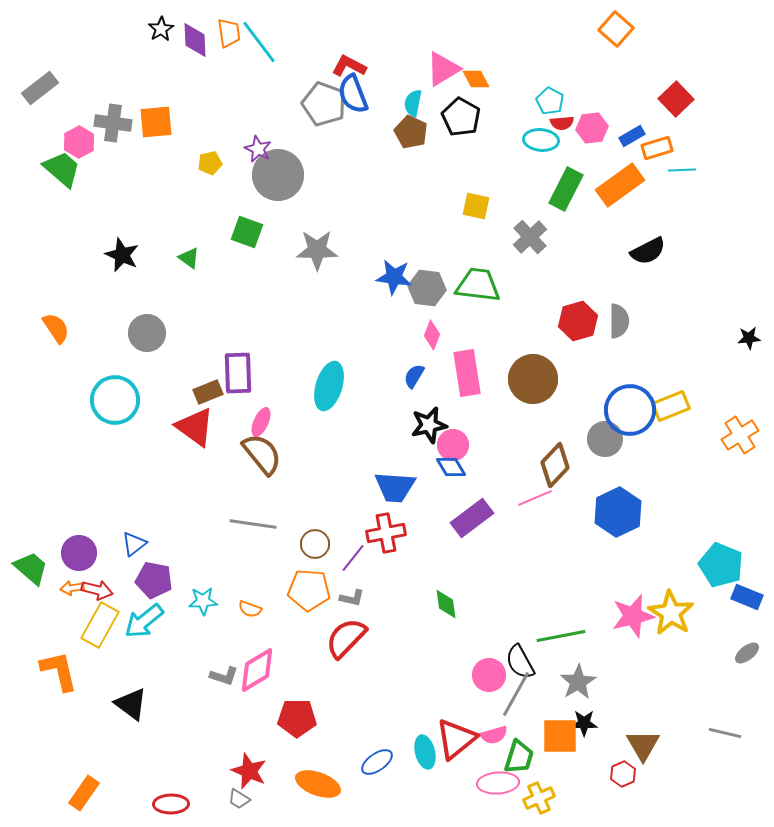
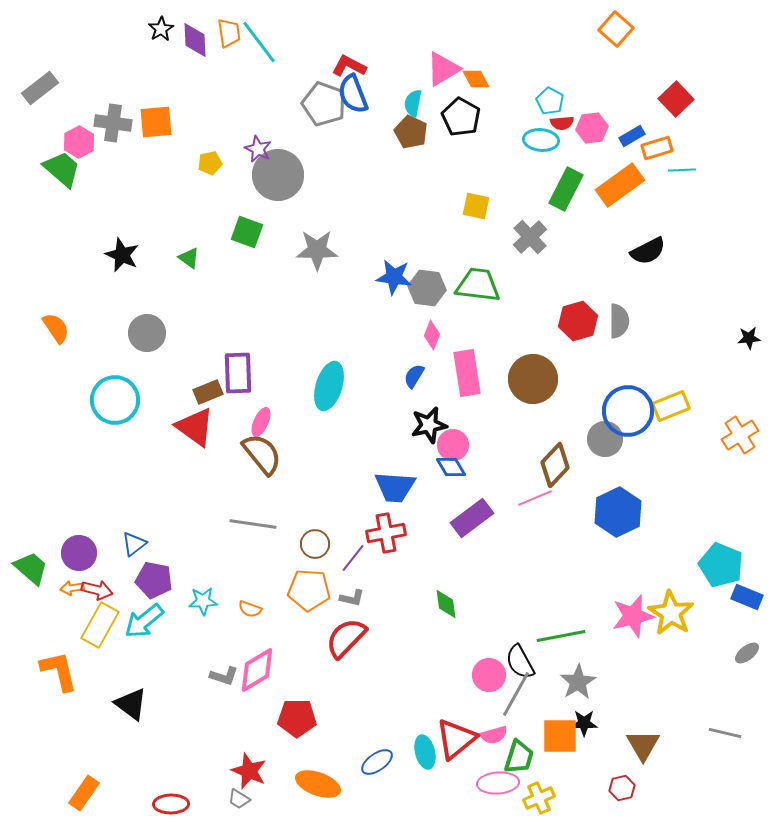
blue circle at (630, 410): moved 2 px left, 1 px down
red hexagon at (623, 774): moved 1 px left, 14 px down; rotated 10 degrees clockwise
